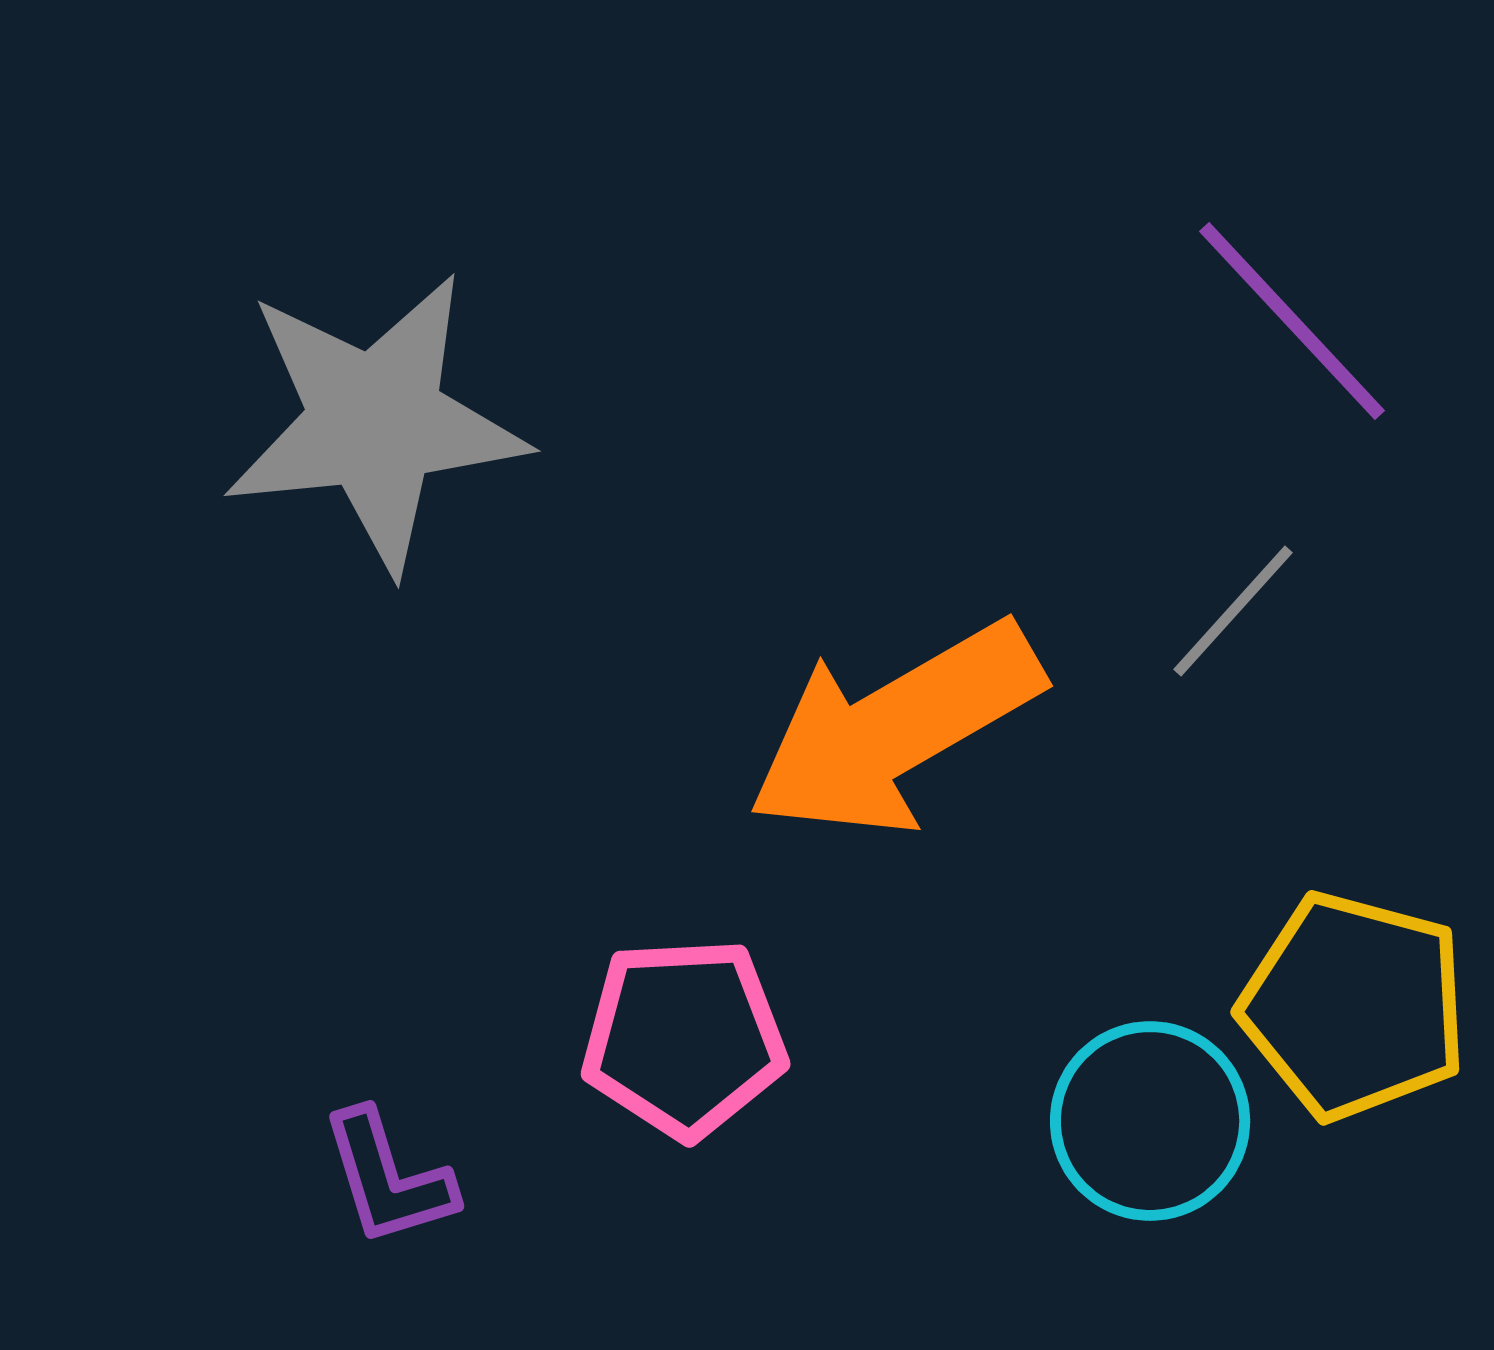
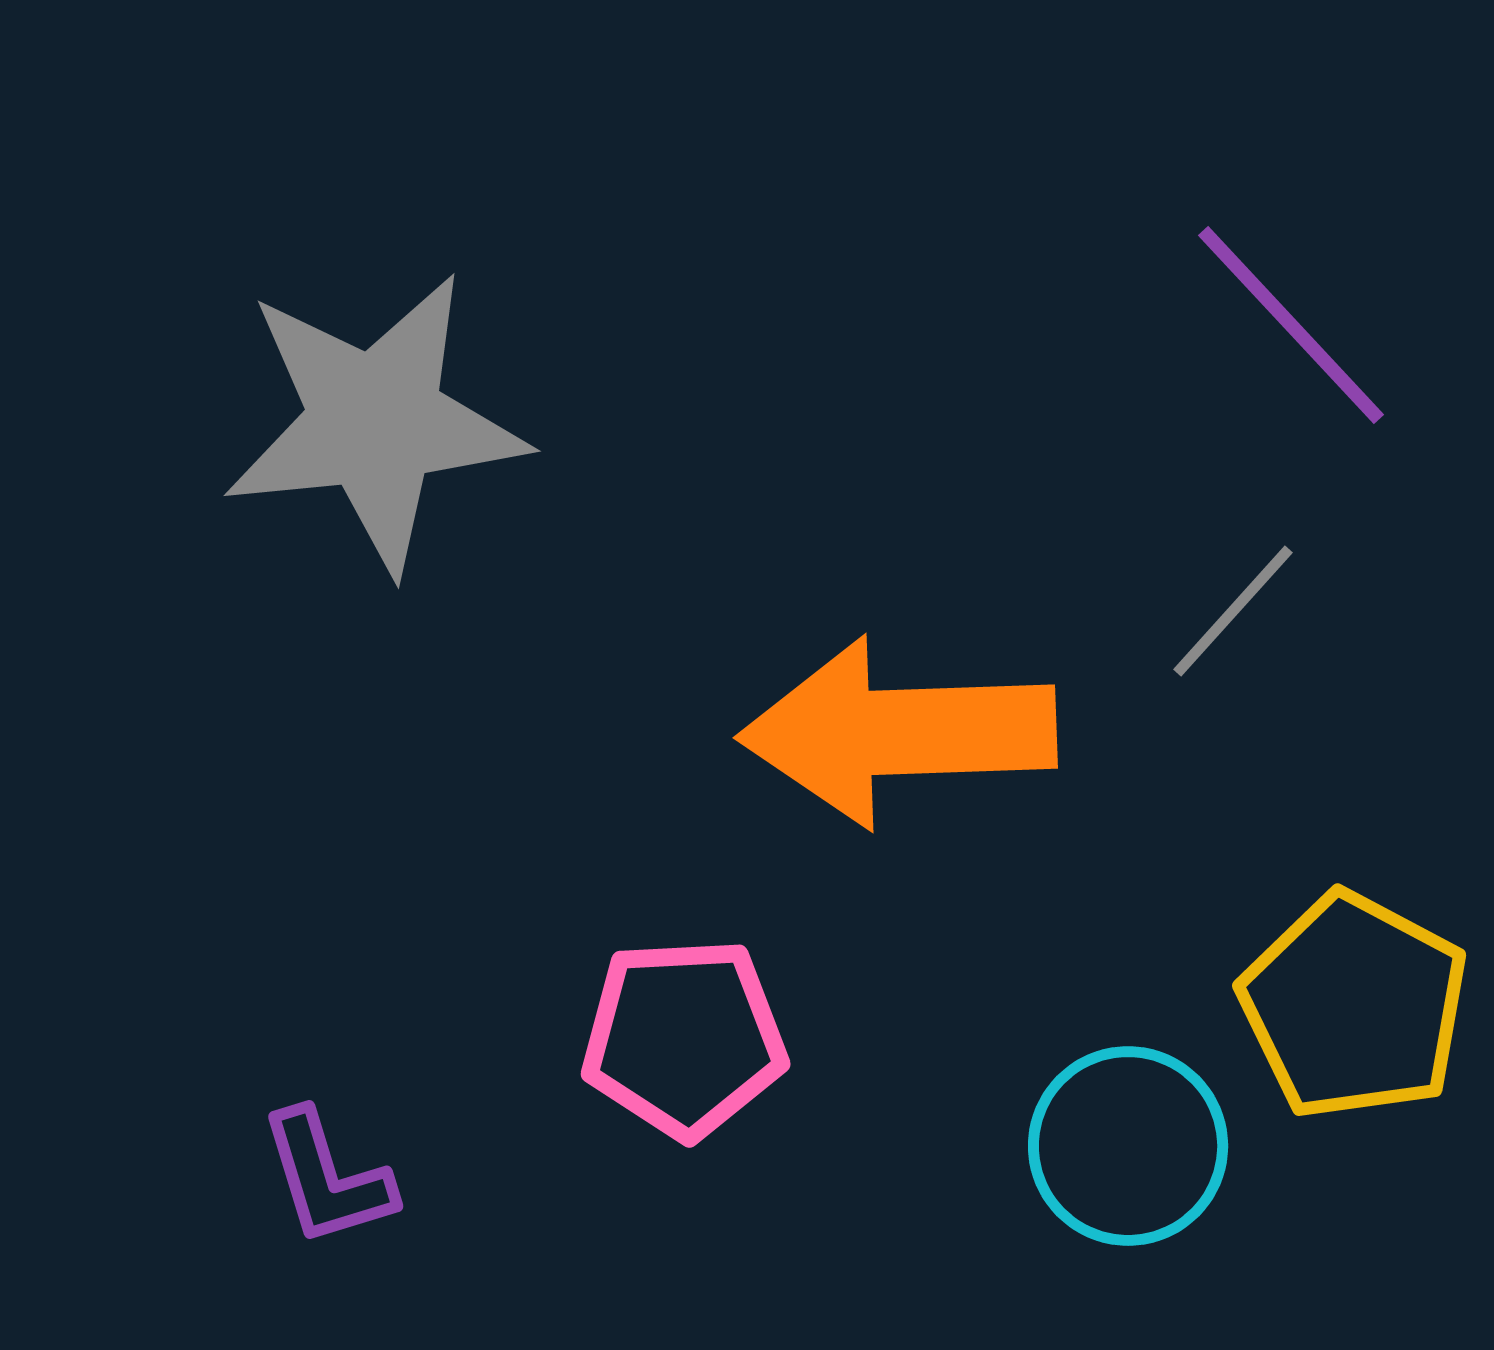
purple line: moved 1 px left, 4 px down
orange arrow: moved 3 px right, 3 px down; rotated 28 degrees clockwise
yellow pentagon: rotated 13 degrees clockwise
cyan circle: moved 22 px left, 25 px down
purple L-shape: moved 61 px left
